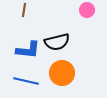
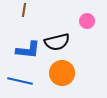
pink circle: moved 11 px down
blue line: moved 6 px left
